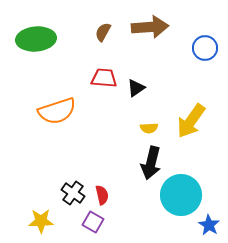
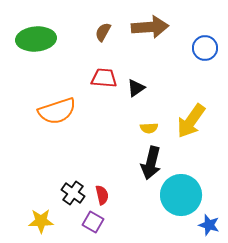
blue star: rotated 15 degrees counterclockwise
